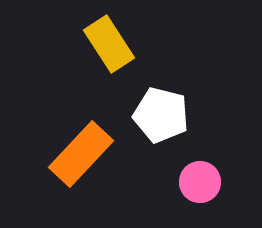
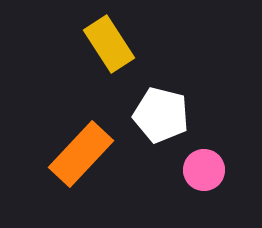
pink circle: moved 4 px right, 12 px up
